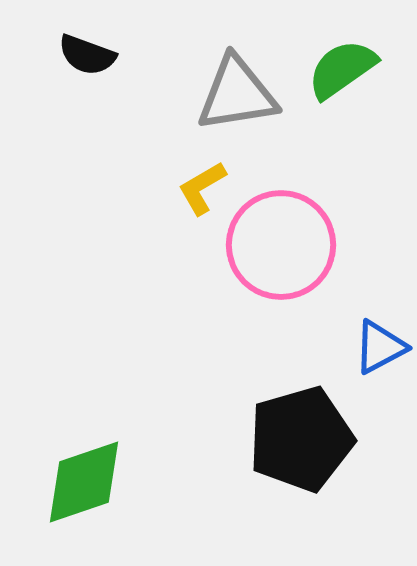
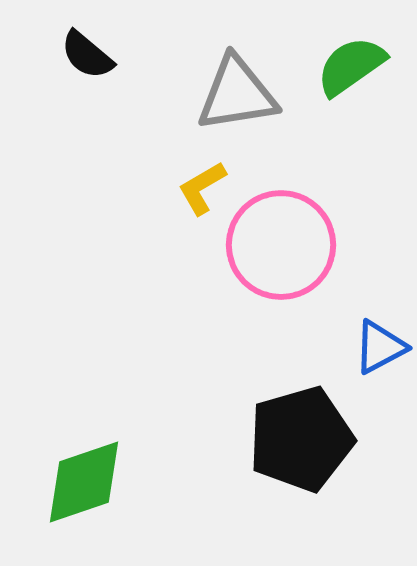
black semicircle: rotated 20 degrees clockwise
green semicircle: moved 9 px right, 3 px up
